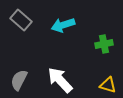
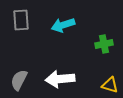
gray rectangle: rotated 45 degrees clockwise
white arrow: moved 1 px up; rotated 52 degrees counterclockwise
yellow triangle: moved 2 px right
